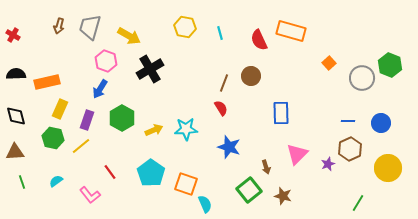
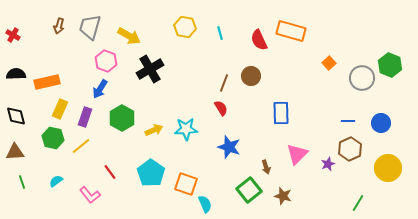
purple rectangle at (87, 120): moved 2 px left, 3 px up
